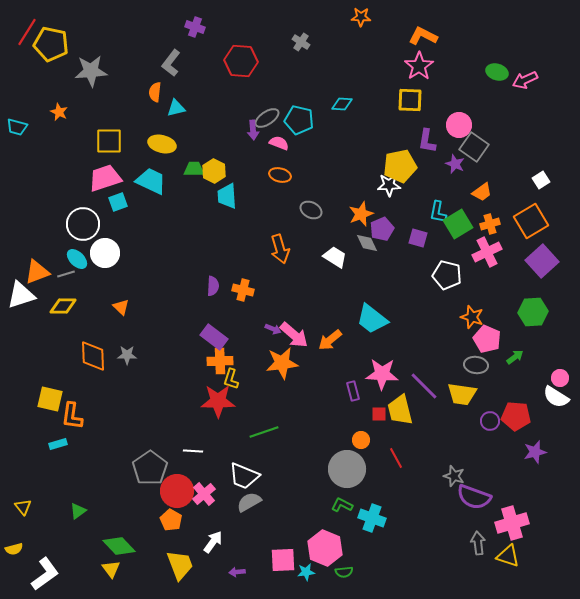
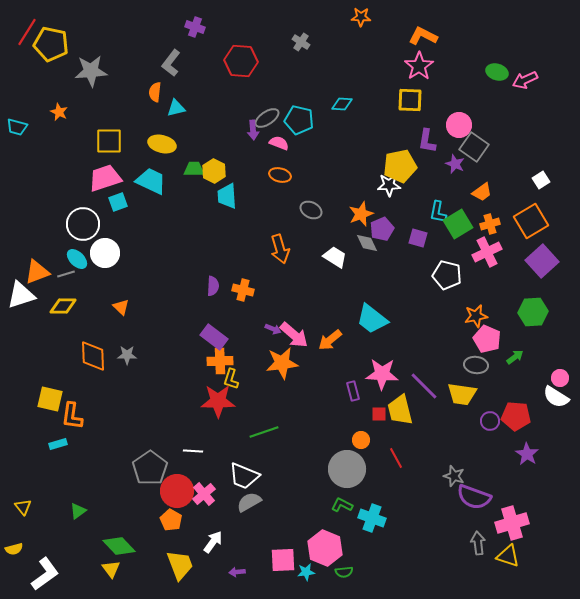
orange star at (472, 317): moved 4 px right, 1 px up; rotated 30 degrees counterclockwise
purple star at (535, 452): moved 8 px left, 2 px down; rotated 25 degrees counterclockwise
